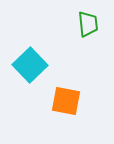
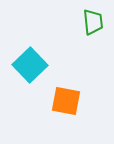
green trapezoid: moved 5 px right, 2 px up
